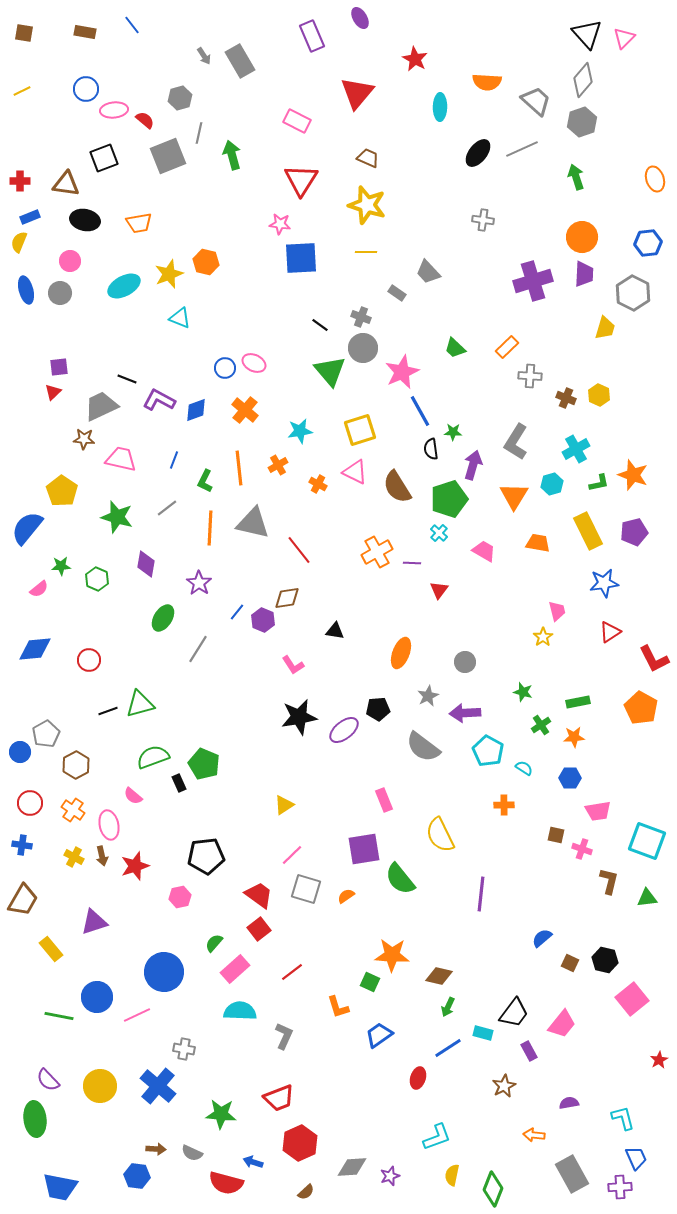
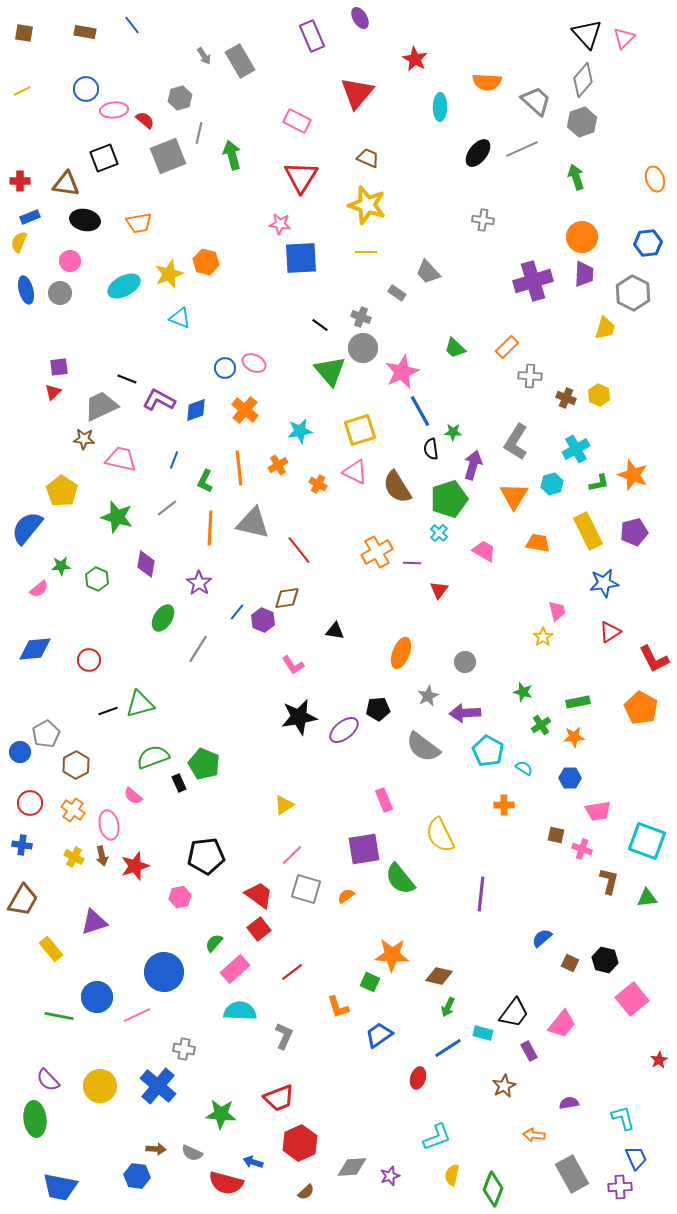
red triangle at (301, 180): moved 3 px up
